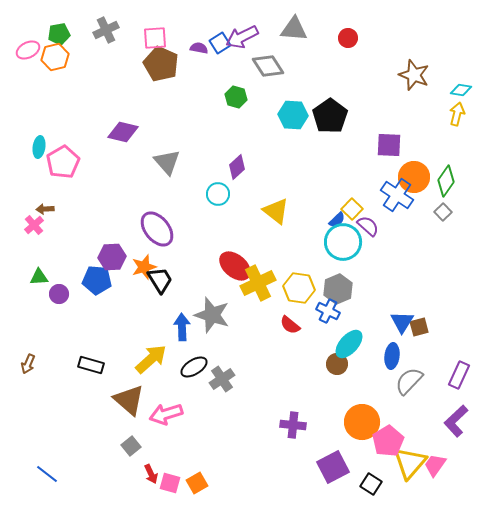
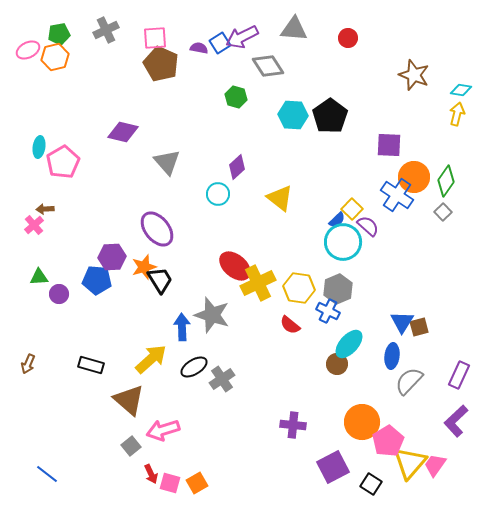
yellow triangle at (276, 211): moved 4 px right, 13 px up
pink arrow at (166, 414): moved 3 px left, 16 px down
